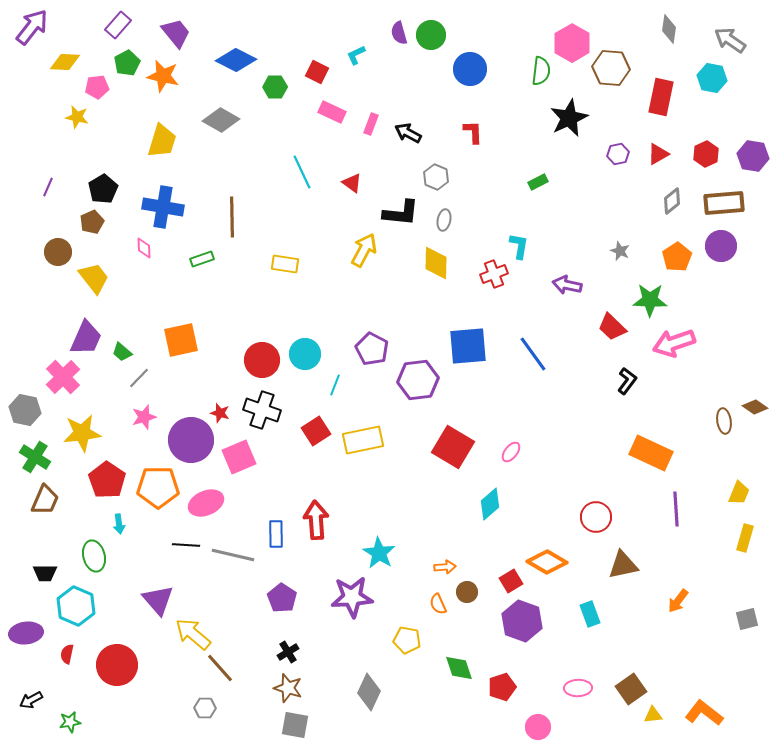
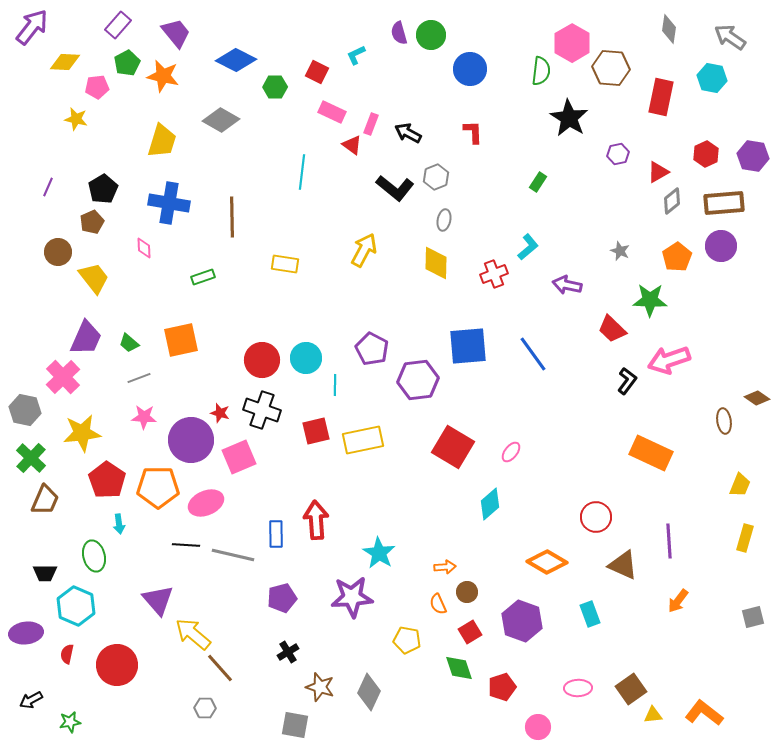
gray arrow at (730, 40): moved 3 px up
yellow star at (77, 117): moved 1 px left, 2 px down
black star at (569, 118): rotated 15 degrees counterclockwise
red triangle at (658, 154): moved 18 px down
cyan line at (302, 172): rotated 32 degrees clockwise
gray hexagon at (436, 177): rotated 15 degrees clockwise
green rectangle at (538, 182): rotated 30 degrees counterclockwise
red triangle at (352, 183): moved 38 px up
blue cross at (163, 207): moved 6 px right, 4 px up
black L-shape at (401, 213): moved 6 px left, 25 px up; rotated 33 degrees clockwise
cyan L-shape at (519, 246): moved 9 px right, 1 px down; rotated 40 degrees clockwise
green rectangle at (202, 259): moved 1 px right, 18 px down
red trapezoid at (612, 327): moved 2 px down
pink arrow at (674, 343): moved 5 px left, 17 px down
green trapezoid at (122, 352): moved 7 px right, 9 px up
cyan circle at (305, 354): moved 1 px right, 4 px down
gray line at (139, 378): rotated 25 degrees clockwise
cyan line at (335, 385): rotated 20 degrees counterclockwise
brown diamond at (755, 407): moved 2 px right, 9 px up
pink star at (144, 417): rotated 20 degrees clockwise
red square at (316, 431): rotated 20 degrees clockwise
green cross at (35, 457): moved 4 px left, 1 px down; rotated 12 degrees clockwise
yellow trapezoid at (739, 493): moved 1 px right, 8 px up
purple line at (676, 509): moved 7 px left, 32 px down
brown triangle at (623, 565): rotated 36 degrees clockwise
red square at (511, 581): moved 41 px left, 51 px down
purple pentagon at (282, 598): rotated 24 degrees clockwise
gray square at (747, 619): moved 6 px right, 2 px up
brown star at (288, 688): moved 32 px right, 1 px up
